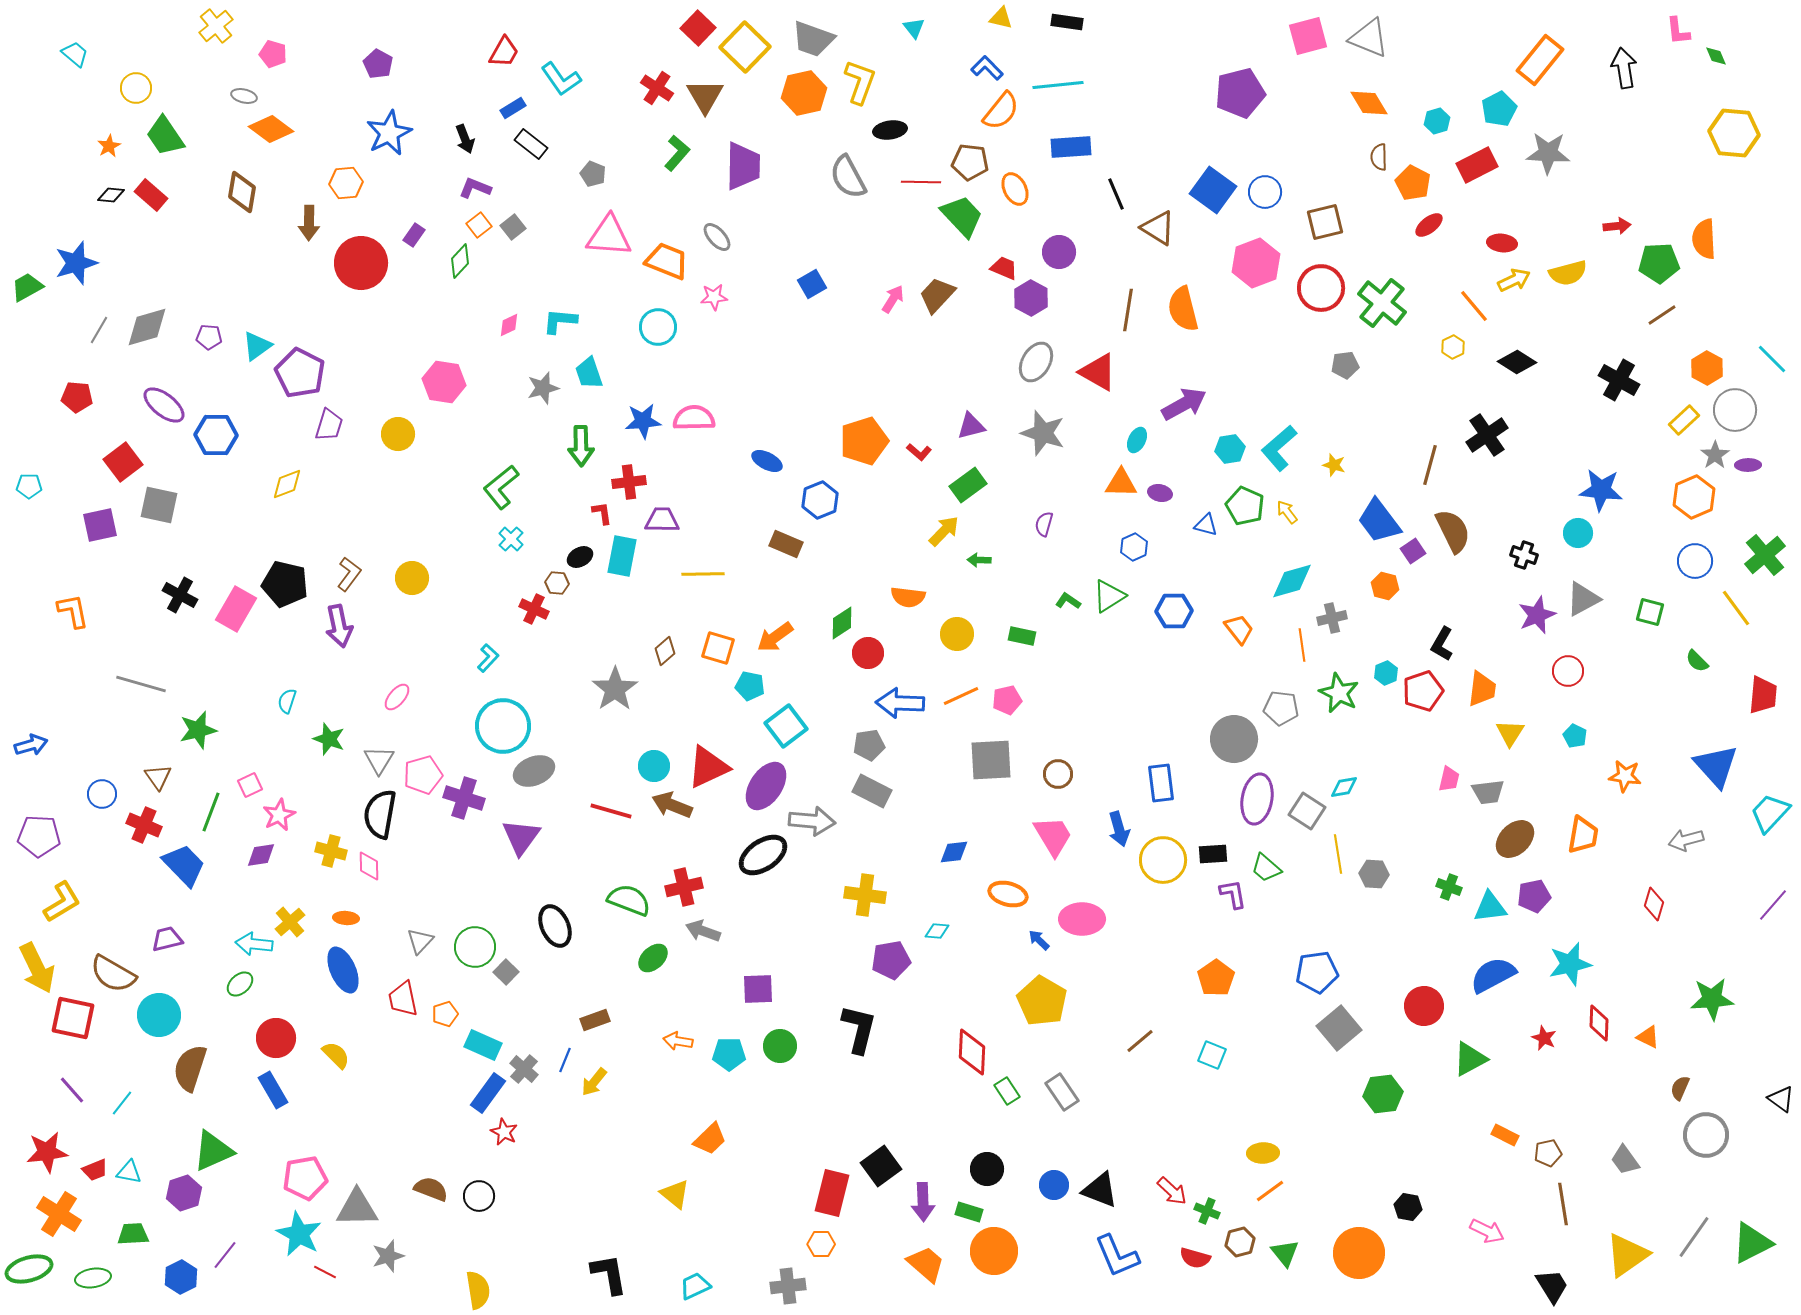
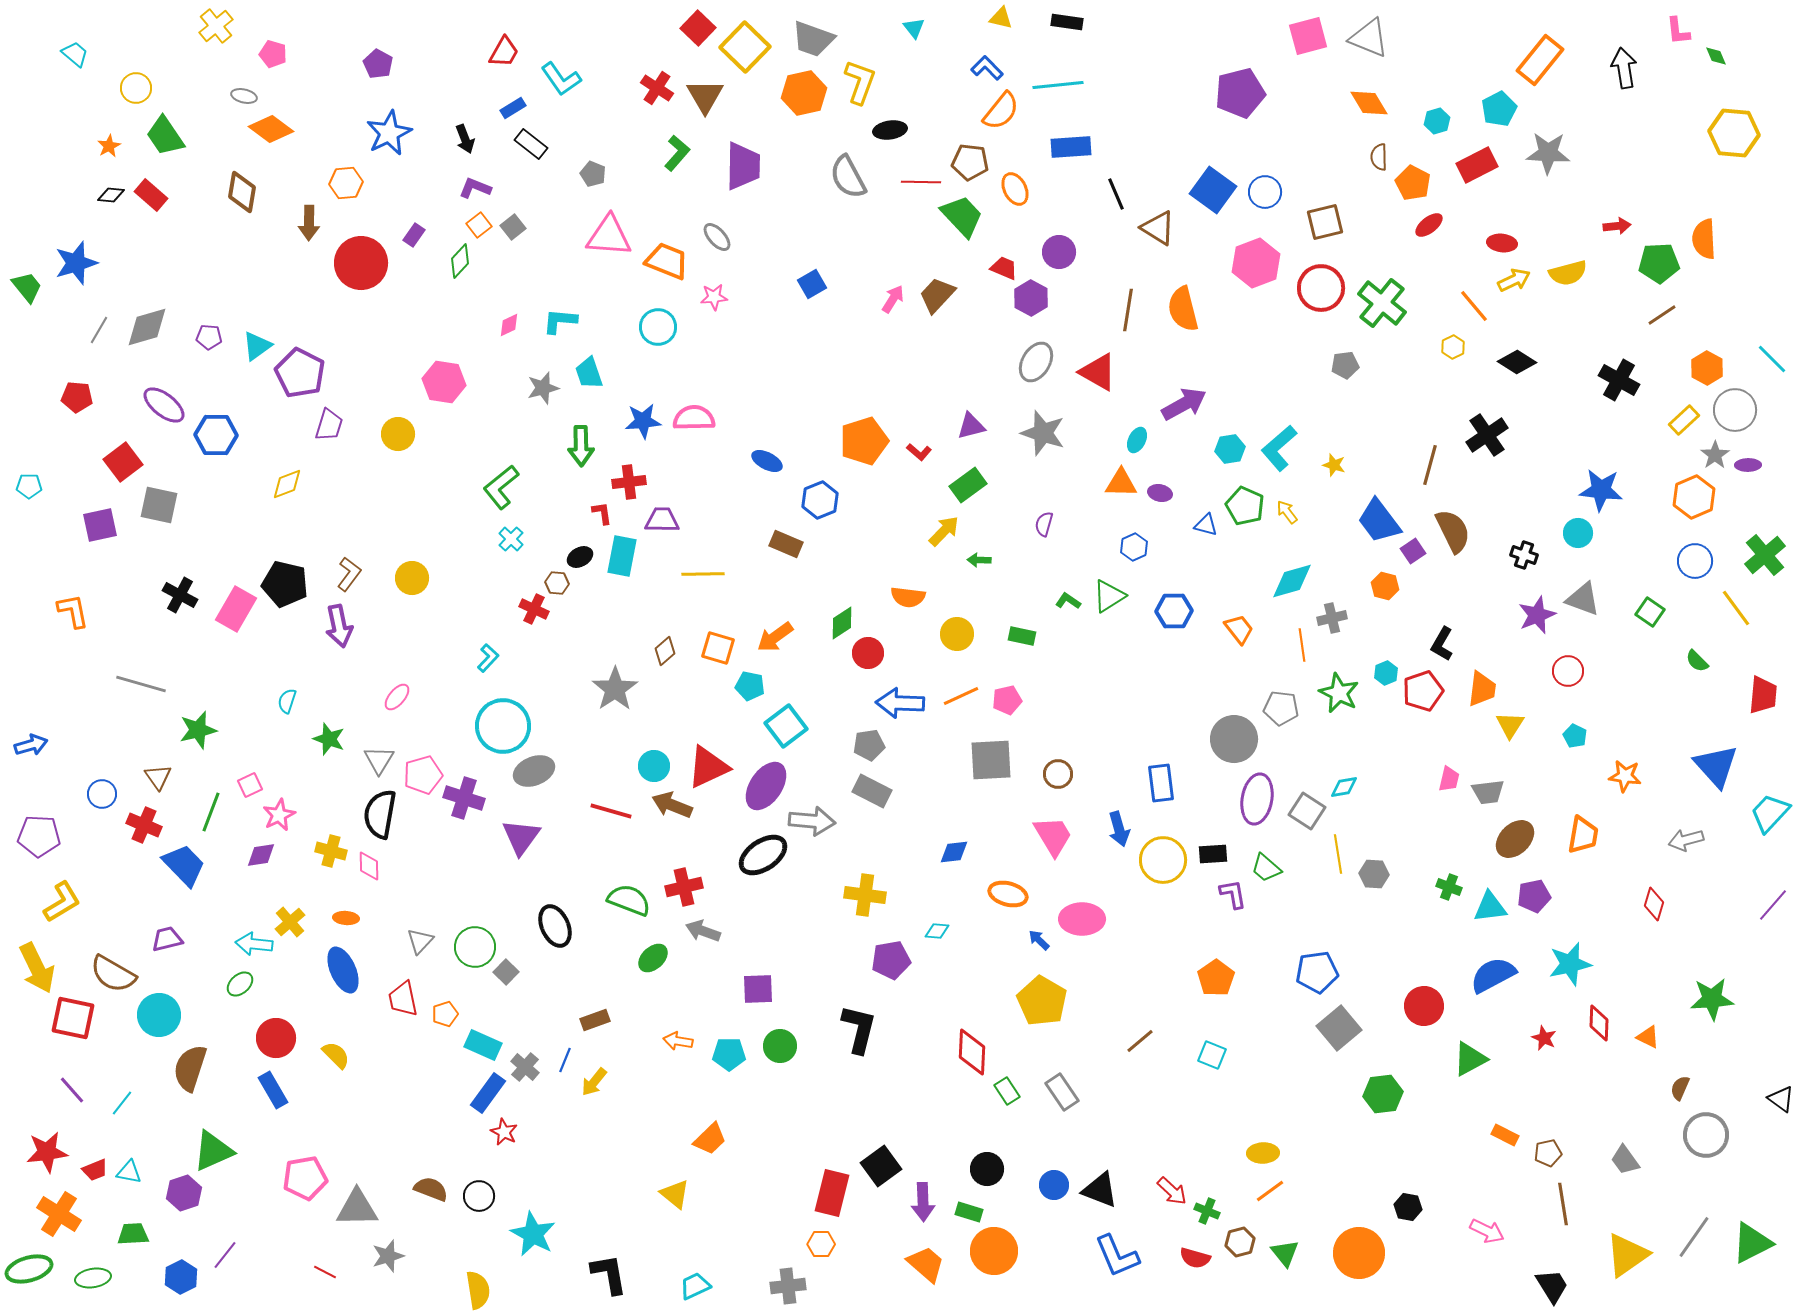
green trapezoid at (27, 287): rotated 80 degrees clockwise
gray triangle at (1583, 599): rotated 48 degrees clockwise
green square at (1650, 612): rotated 20 degrees clockwise
yellow triangle at (1510, 733): moved 8 px up
gray cross at (524, 1069): moved 1 px right, 2 px up
cyan star at (299, 1234): moved 234 px right
